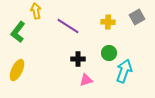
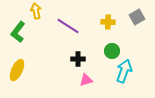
green circle: moved 3 px right, 2 px up
